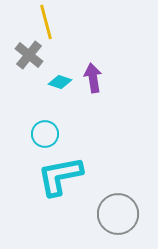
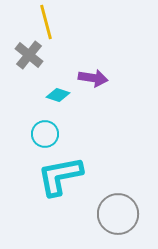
purple arrow: rotated 108 degrees clockwise
cyan diamond: moved 2 px left, 13 px down
